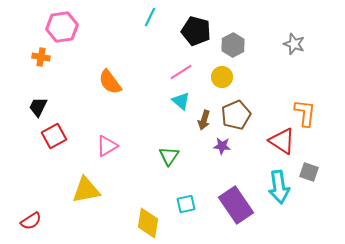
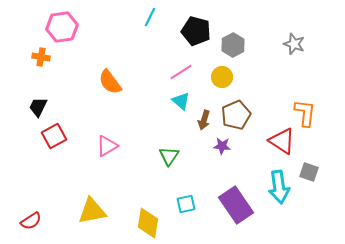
yellow triangle: moved 6 px right, 21 px down
